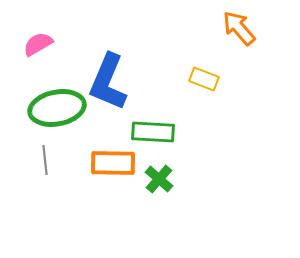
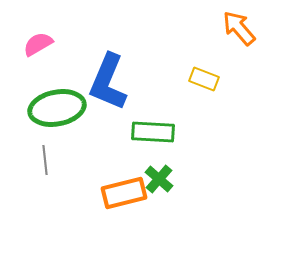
orange rectangle: moved 11 px right, 30 px down; rotated 15 degrees counterclockwise
